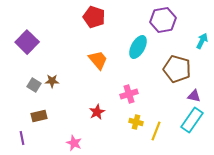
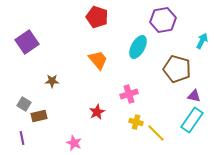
red pentagon: moved 3 px right
purple square: rotated 10 degrees clockwise
gray square: moved 10 px left, 19 px down
yellow line: moved 2 px down; rotated 66 degrees counterclockwise
